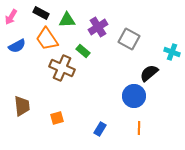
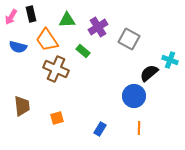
black rectangle: moved 10 px left, 1 px down; rotated 49 degrees clockwise
orange trapezoid: moved 1 px down
blue semicircle: moved 1 px right, 1 px down; rotated 42 degrees clockwise
cyan cross: moved 2 px left, 8 px down
brown cross: moved 6 px left, 1 px down
